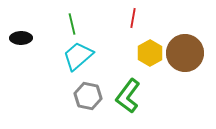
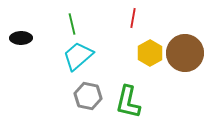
green L-shape: moved 6 px down; rotated 24 degrees counterclockwise
